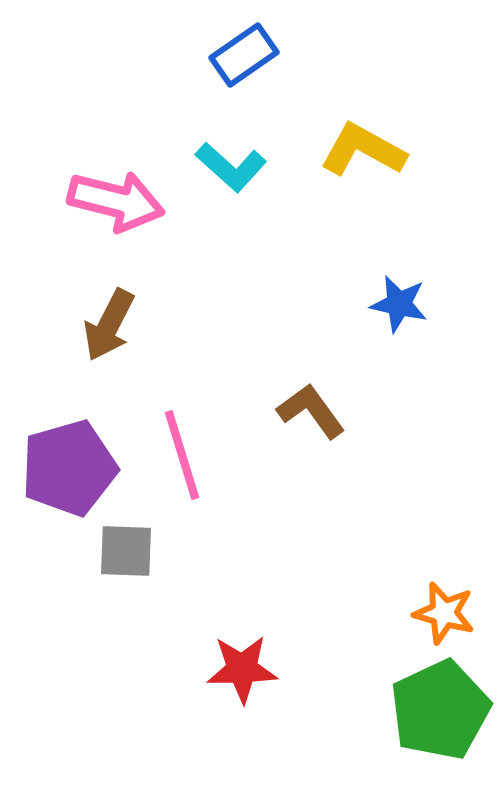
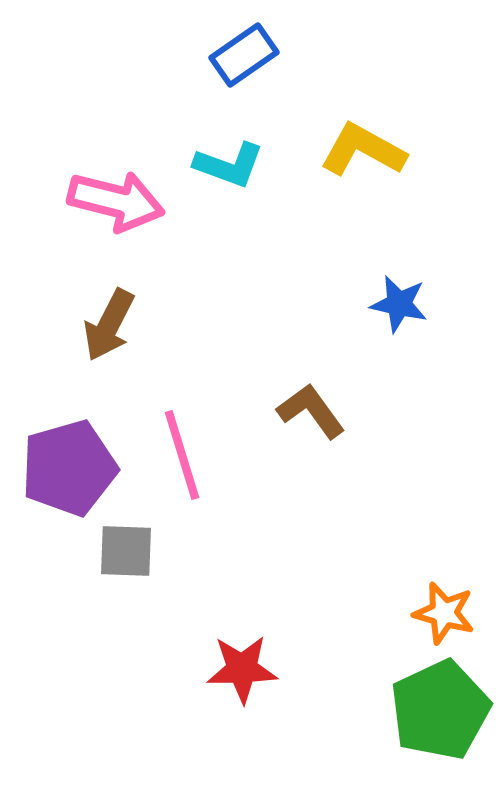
cyan L-shape: moved 2 px left, 2 px up; rotated 22 degrees counterclockwise
